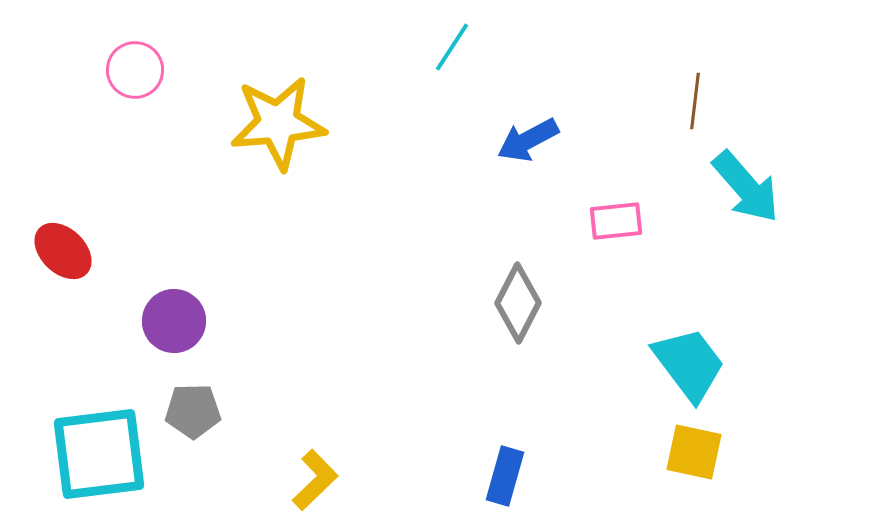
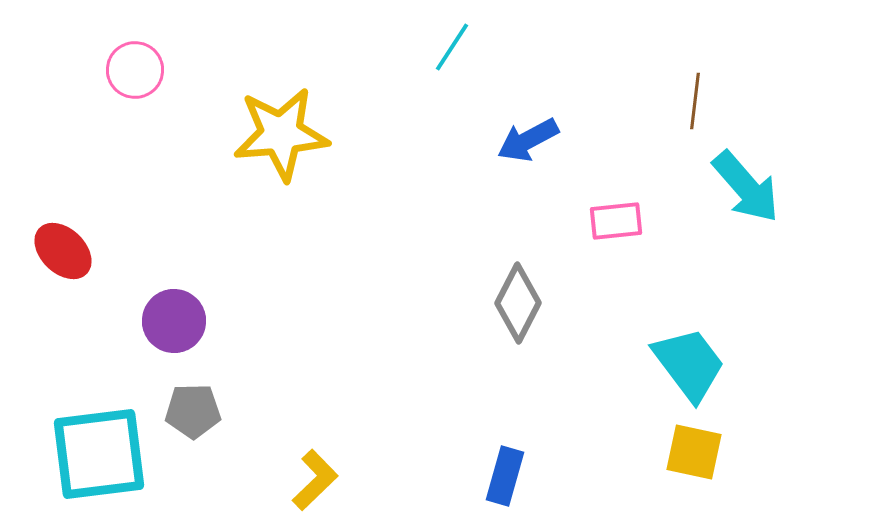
yellow star: moved 3 px right, 11 px down
